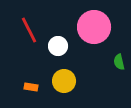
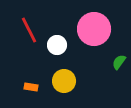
pink circle: moved 2 px down
white circle: moved 1 px left, 1 px up
green semicircle: rotated 49 degrees clockwise
